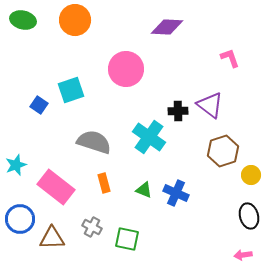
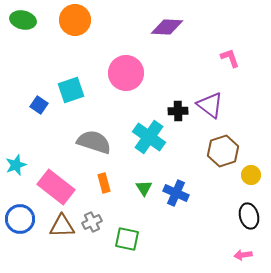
pink circle: moved 4 px down
green triangle: moved 2 px up; rotated 36 degrees clockwise
gray cross: moved 5 px up; rotated 36 degrees clockwise
brown triangle: moved 10 px right, 12 px up
